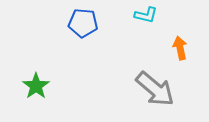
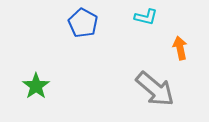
cyan L-shape: moved 2 px down
blue pentagon: rotated 24 degrees clockwise
